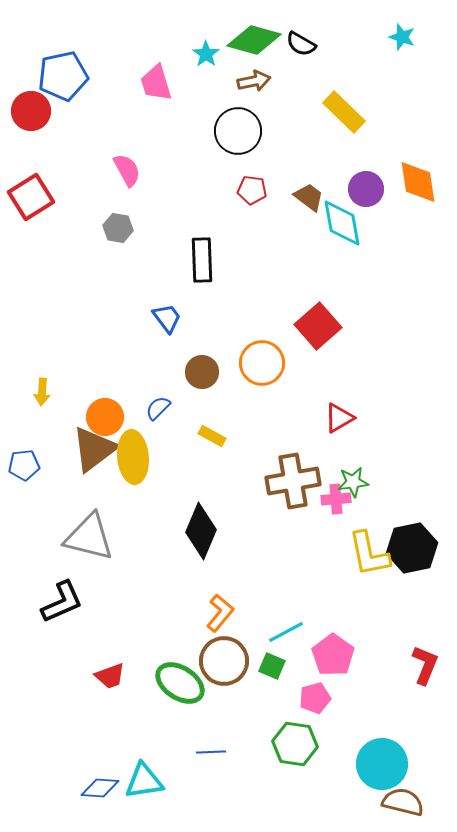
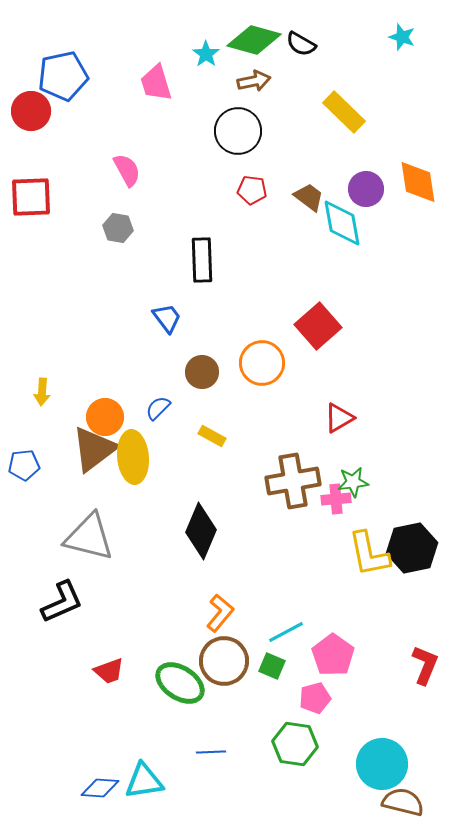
red square at (31, 197): rotated 30 degrees clockwise
red trapezoid at (110, 676): moved 1 px left, 5 px up
